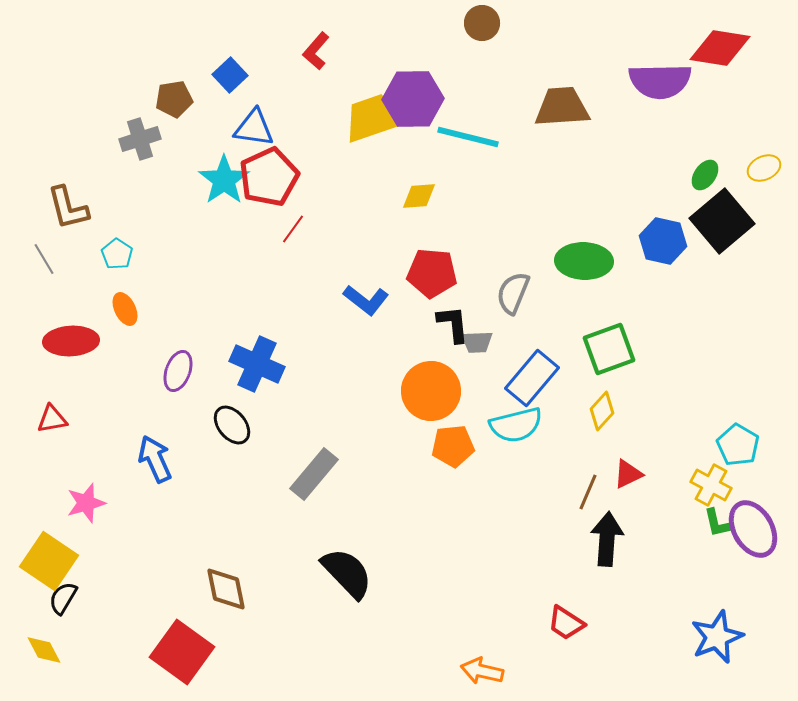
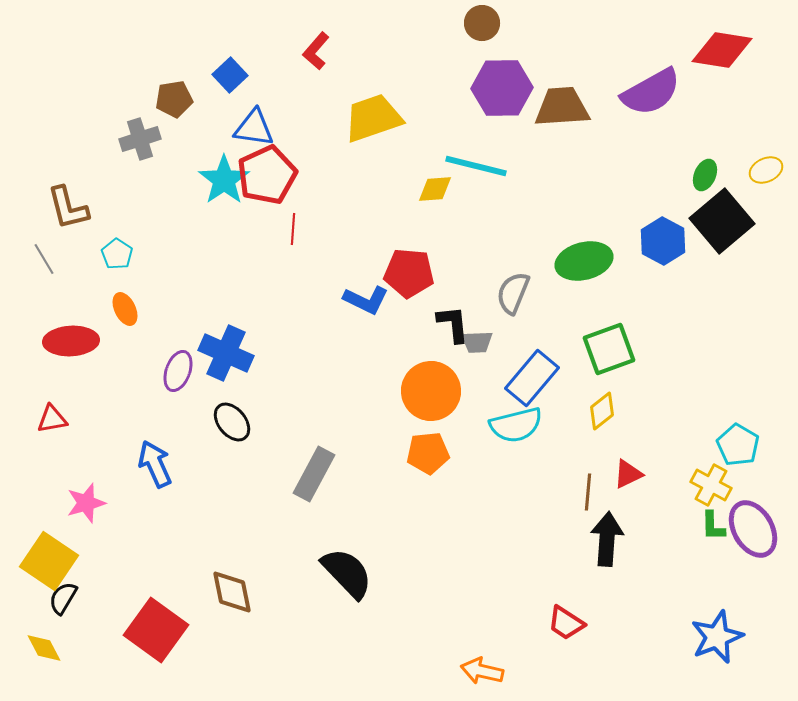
red diamond at (720, 48): moved 2 px right, 2 px down
purple semicircle at (660, 81): moved 9 px left, 11 px down; rotated 28 degrees counterclockwise
purple hexagon at (413, 99): moved 89 px right, 11 px up
cyan line at (468, 137): moved 8 px right, 29 px down
yellow ellipse at (764, 168): moved 2 px right, 2 px down
green ellipse at (705, 175): rotated 12 degrees counterclockwise
red pentagon at (269, 177): moved 2 px left, 2 px up
yellow diamond at (419, 196): moved 16 px right, 7 px up
red line at (293, 229): rotated 32 degrees counterclockwise
blue hexagon at (663, 241): rotated 15 degrees clockwise
green ellipse at (584, 261): rotated 16 degrees counterclockwise
red pentagon at (432, 273): moved 23 px left
blue L-shape at (366, 300): rotated 12 degrees counterclockwise
blue cross at (257, 364): moved 31 px left, 11 px up
yellow diamond at (602, 411): rotated 9 degrees clockwise
black ellipse at (232, 425): moved 3 px up
orange pentagon at (453, 446): moved 25 px left, 7 px down
blue arrow at (155, 459): moved 5 px down
gray rectangle at (314, 474): rotated 12 degrees counterclockwise
brown line at (588, 492): rotated 18 degrees counterclockwise
green L-shape at (717, 523): moved 4 px left, 3 px down; rotated 12 degrees clockwise
brown diamond at (226, 589): moved 6 px right, 3 px down
yellow diamond at (44, 650): moved 2 px up
red square at (182, 652): moved 26 px left, 22 px up
